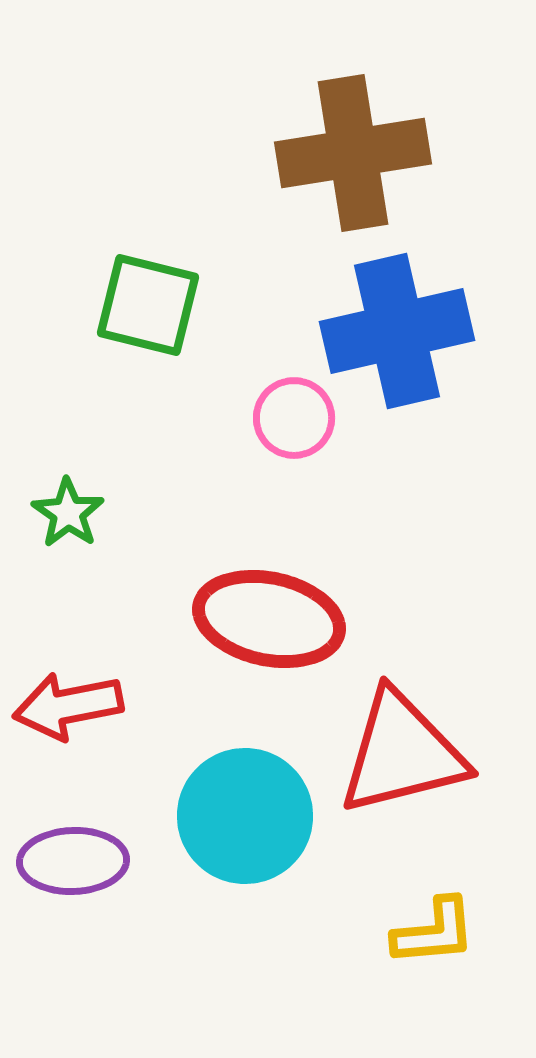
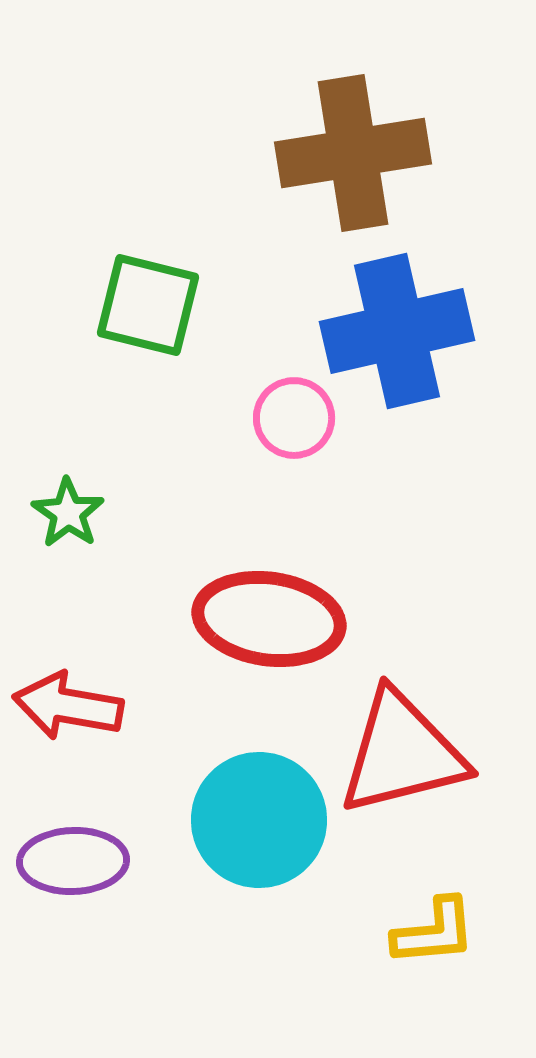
red ellipse: rotated 4 degrees counterclockwise
red arrow: rotated 21 degrees clockwise
cyan circle: moved 14 px right, 4 px down
